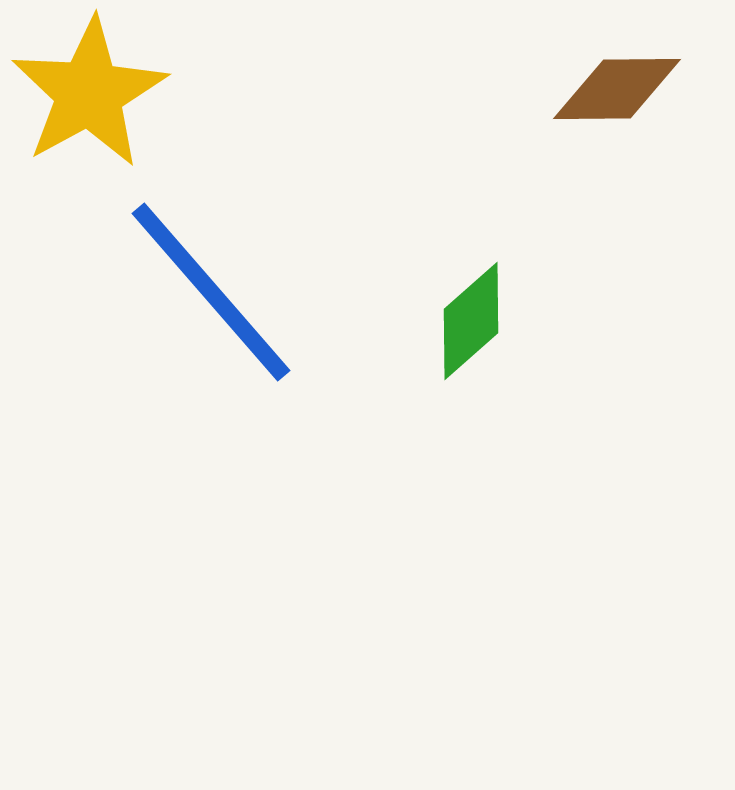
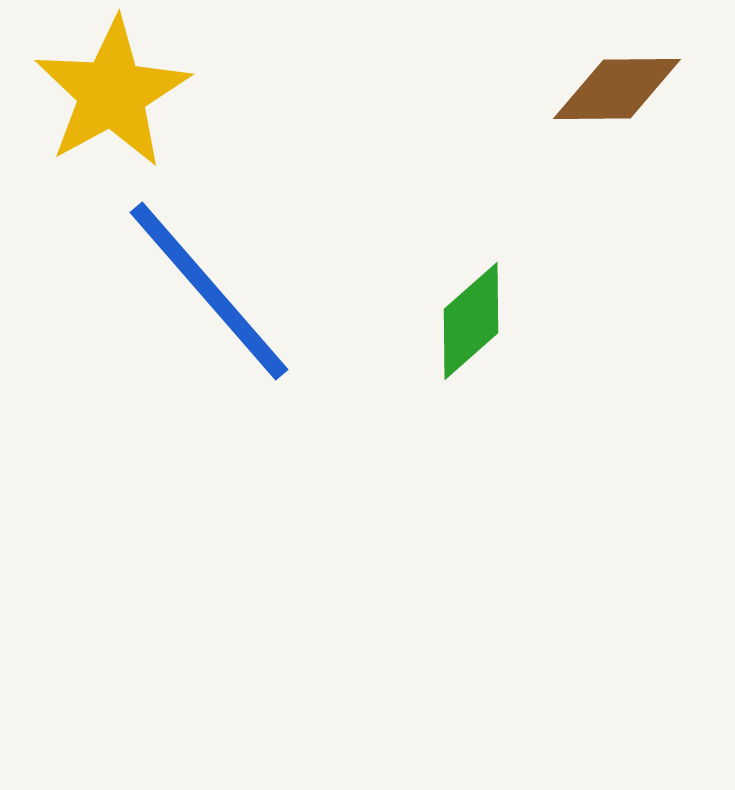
yellow star: moved 23 px right
blue line: moved 2 px left, 1 px up
